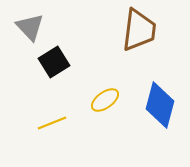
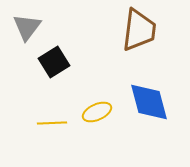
gray triangle: moved 3 px left; rotated 20 degrees clockwise
yellow ellipse: moved 8 px left, 12 px down; rotated 12 degrees clockwise
blue diamond: moved 11 px left, 3 px up; rotated 30 degrees counterclockwise
yellow line: rotated 20 degrees clockwise
